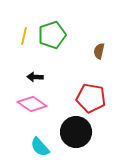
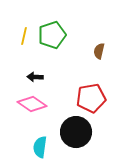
red pentagon: rotated 20 degrees counterclockwise
cyan semicircle: rotated 50 degrees clockwise
